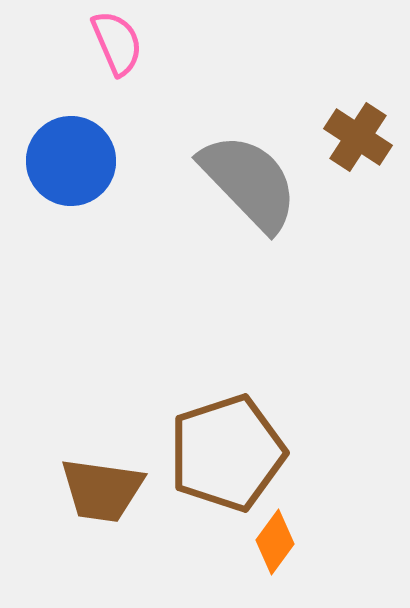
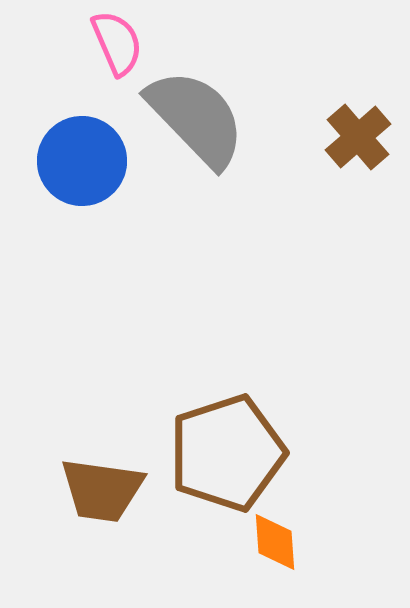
brown cross: rotated 16 degrees clockwise
blue circle: moved 11 px right
gray semicircle: moved 53 px left, 64 px up
orange diamond: rotated 40 degrees counterclockwise
